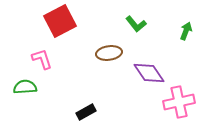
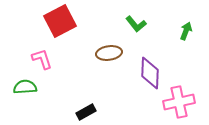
purple diamond: moved 1 px right; rotated 36 degrees clockwise
